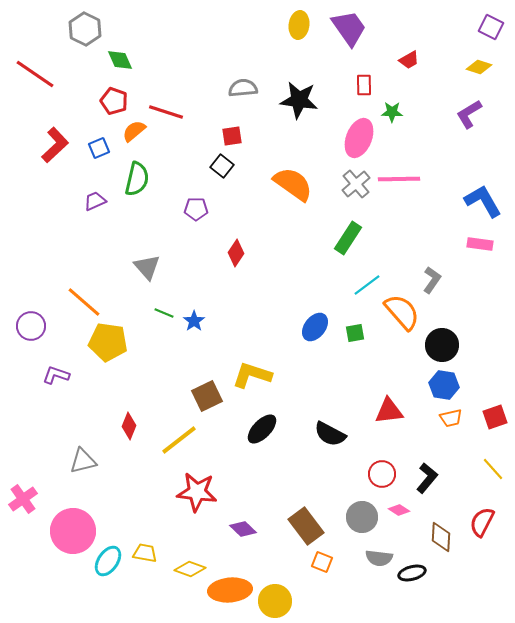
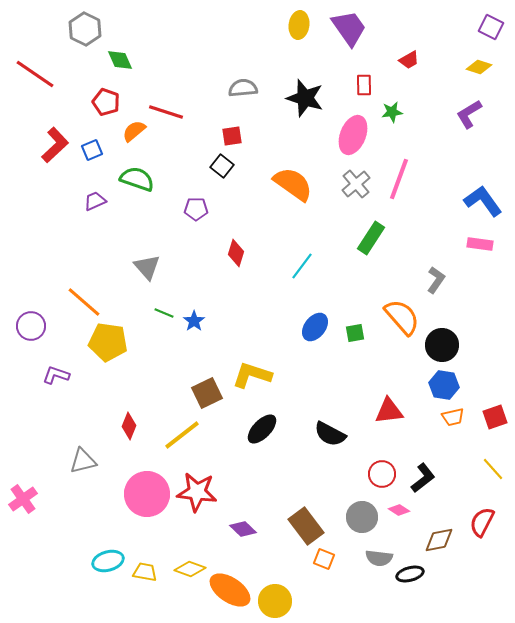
black star at (299, 100): moved 6 px right, 2 px up; rotated 9 degrees clockwise
red pentagon at (114, 101): moved 8 px left, 1 px down
green star at (392, 112): rotated 10 degrees counterclockwise
pink ellipse at (359, 138): moved 6 px left, 3 px up
blue square at (99, 148): moved 7 px left, 2 px down
green semicircle at (137, 179): rotated 84 degrees counterclockwise
pink line at (399, 179): rotated 69 degrees counterclockwise
blue L-shape at (483, 201): rotated 6 degrees counterclockwise
green rectangle at (348, 238): moved 23 px right
red diamond at (236, 253): rotated 16 degrees counterclockwise
gray L-shape at (432, 280): moved 4 px right
cyan line at (367, 285): moved 65 px left, 19 px up; rotated 16 degrees counterclockwise
orange semicircle at (402, 312): moved 5 px down
brown square at (207, 396): moved 3 px up
orange trapezoid at (451, 418): moved 2 px right, 1 px up
yellow line at (179, 440): moved 3 px right, 5 px up
black L-shape at (427, 478): moved 4 px left; rotated 12 degrees clockwise
pink circle at (73, 531): moved 74 px right, 37 px up
brown diamond at (441, 537): moved 2 px left, 3 px down; rotated 76 degrees clockwise
yellow trapezoid at (145, 553): moved 19 px down
cyan ellipse at (108, 561): rotated 40 degrees clockwise
orange square at (322, 562): moved 2 px right, 3 px up
black ellipse at (412, 573): moved 2 px left, 1 px down
orange ellipse at (230, 590): rotated 39 degrees clockwise
